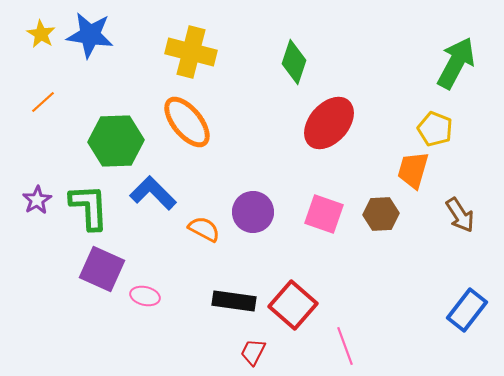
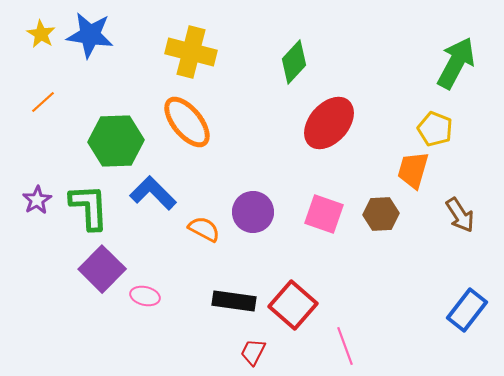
green diamond: rotated 24 degrees clockwise
purple square: rotated 21 degrees clockwise
